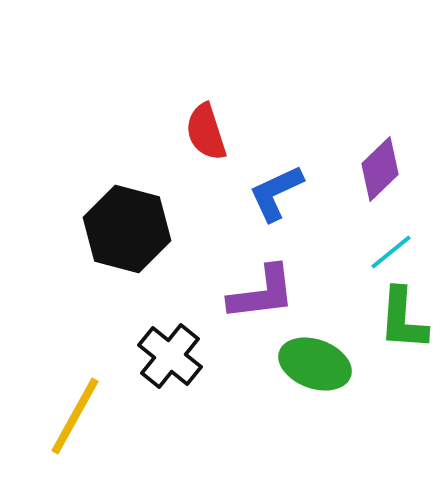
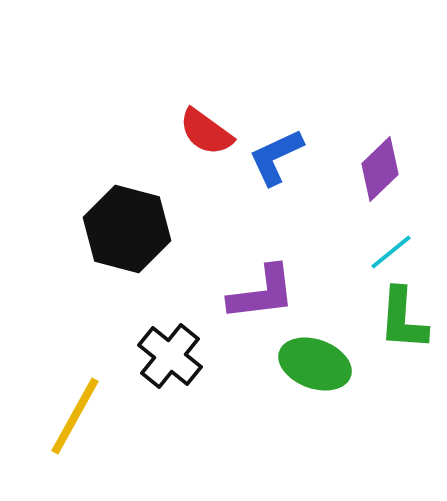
red semicircle: rotated 36 degrees counterclockwise
blue L-shape: moved 36 px up
